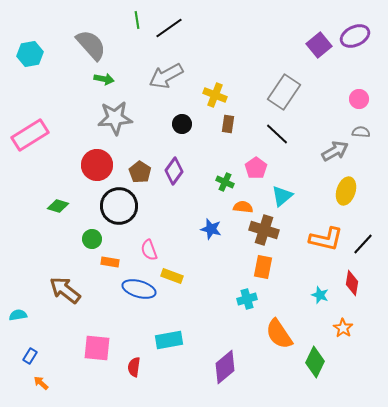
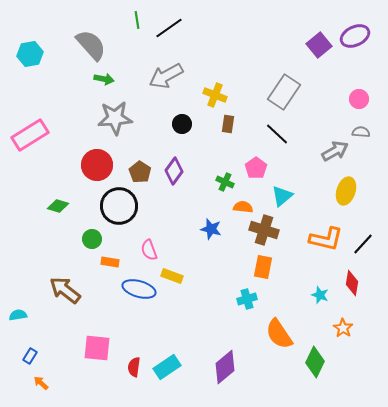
cyan rectangle at (169, 340): moved 2 px left, 27 px down; rotated 24 degrees counterclockwise
